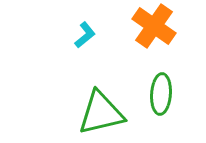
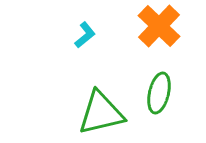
orange cross: moved 5 px right; rotated 9 degrees clockwise
green ellipse: moved 2 px left, 1 px up; rotated 9 degrees clockwise
